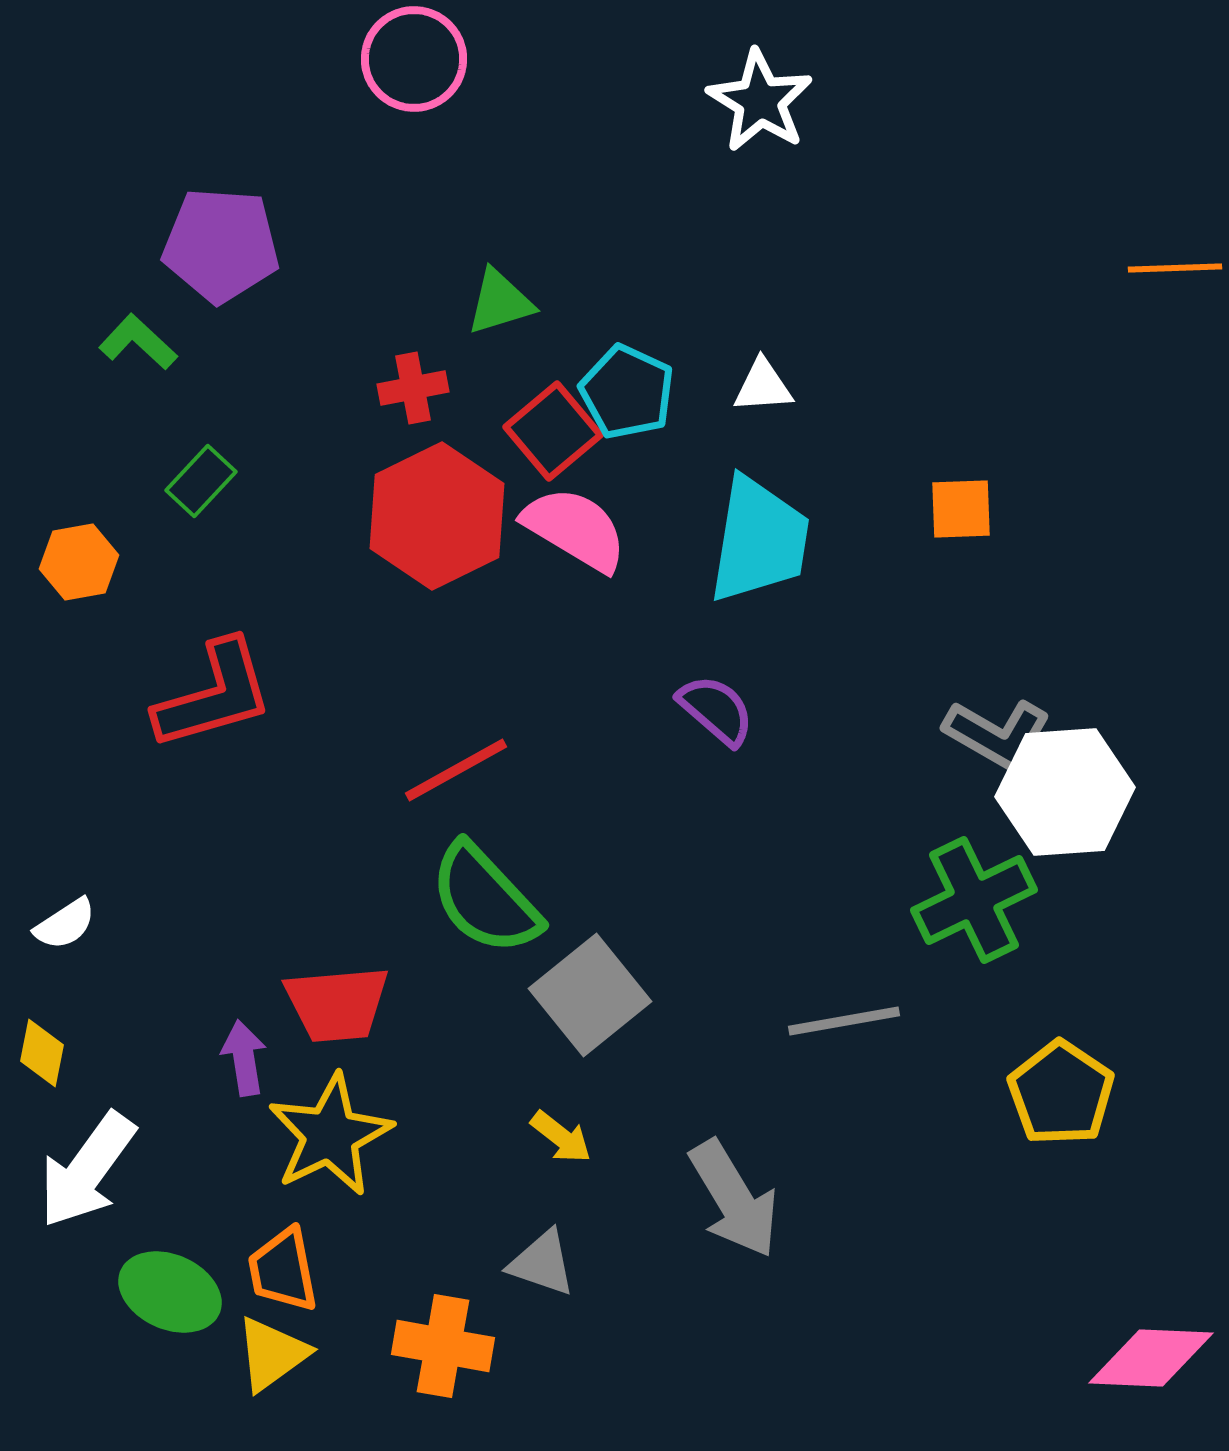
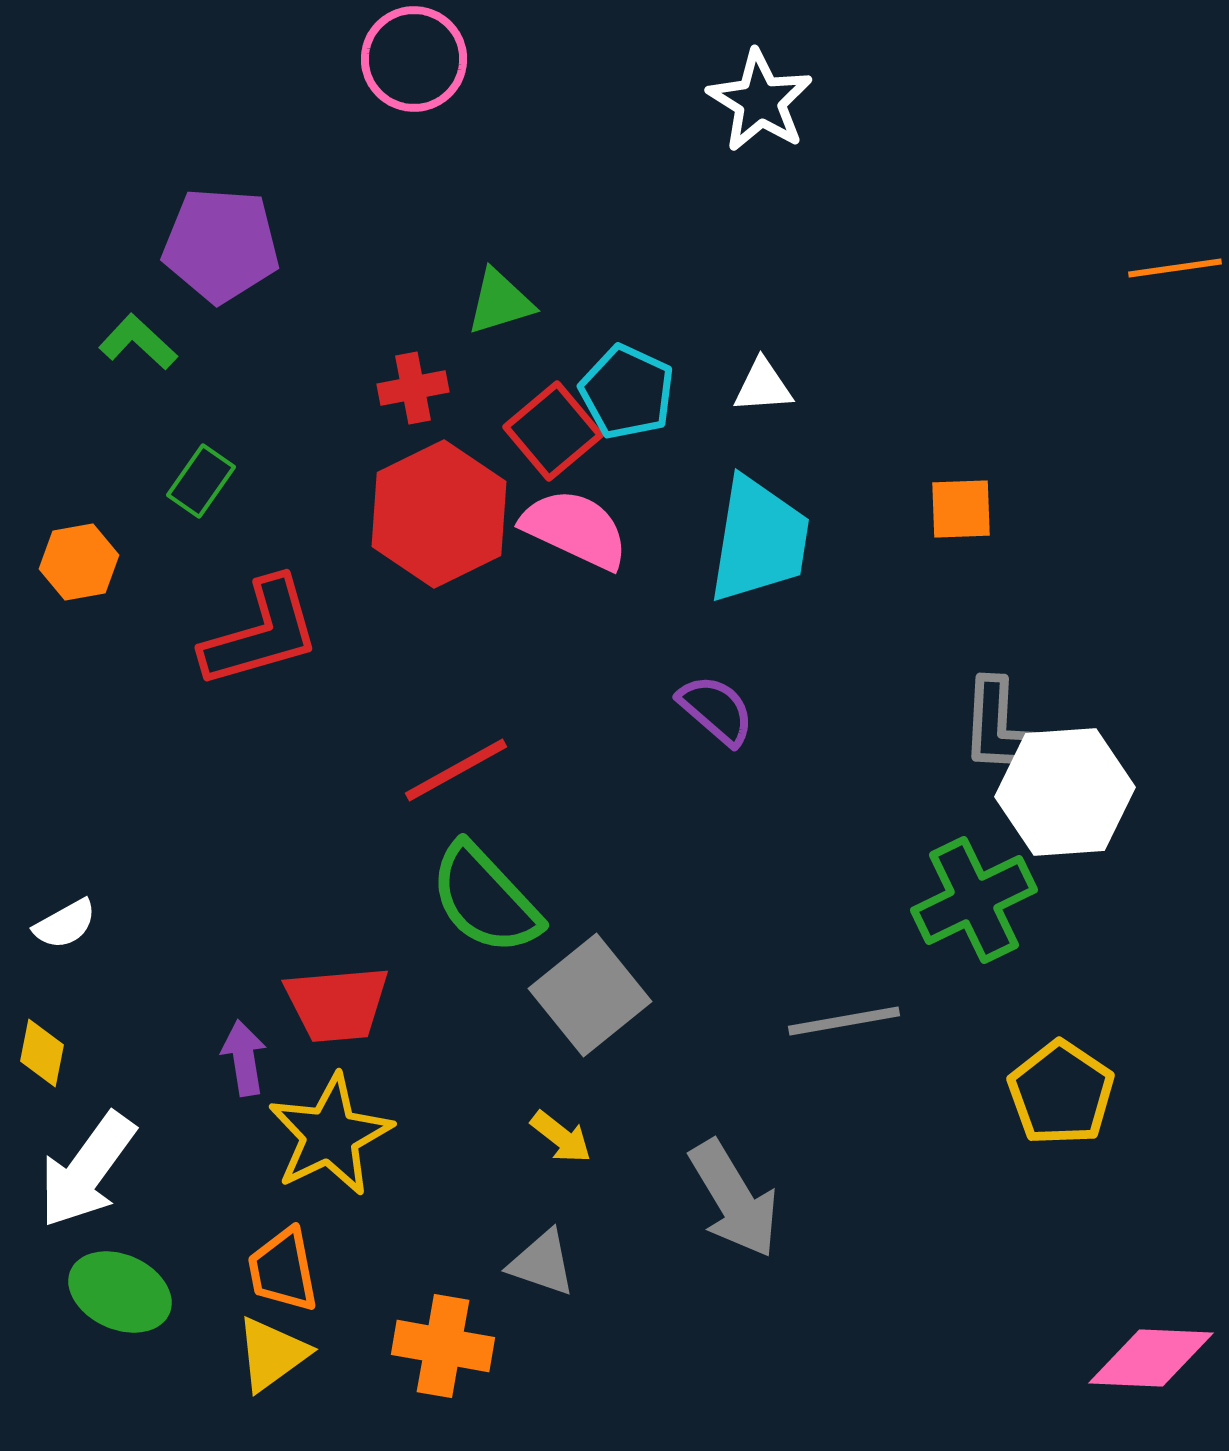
orange line: rotated 6 degrees counterclockwise
green rectangle: rotated 8 degrees counterclockwise
red hexagon: moved 2 px right, 2 px up
pink semicircle: rotated 6 degrees counterclockwise
red L-shape: moved 47 px right, 62 px up
gray L-shape: moved 2 px right, 7 px up; rotated 63 degrees clockwise
white semicircle: rotated 4 degrees clockwise
green ellipse: moved 50 px left
